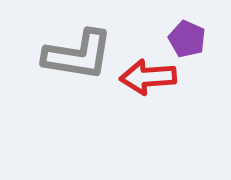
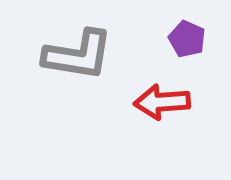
red arrow: moved 14 px right, 25 px down
